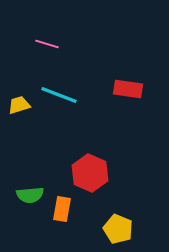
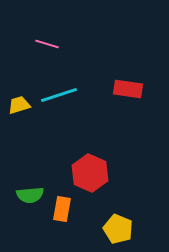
cyan line: rotated 39 degrees counterclockwise
